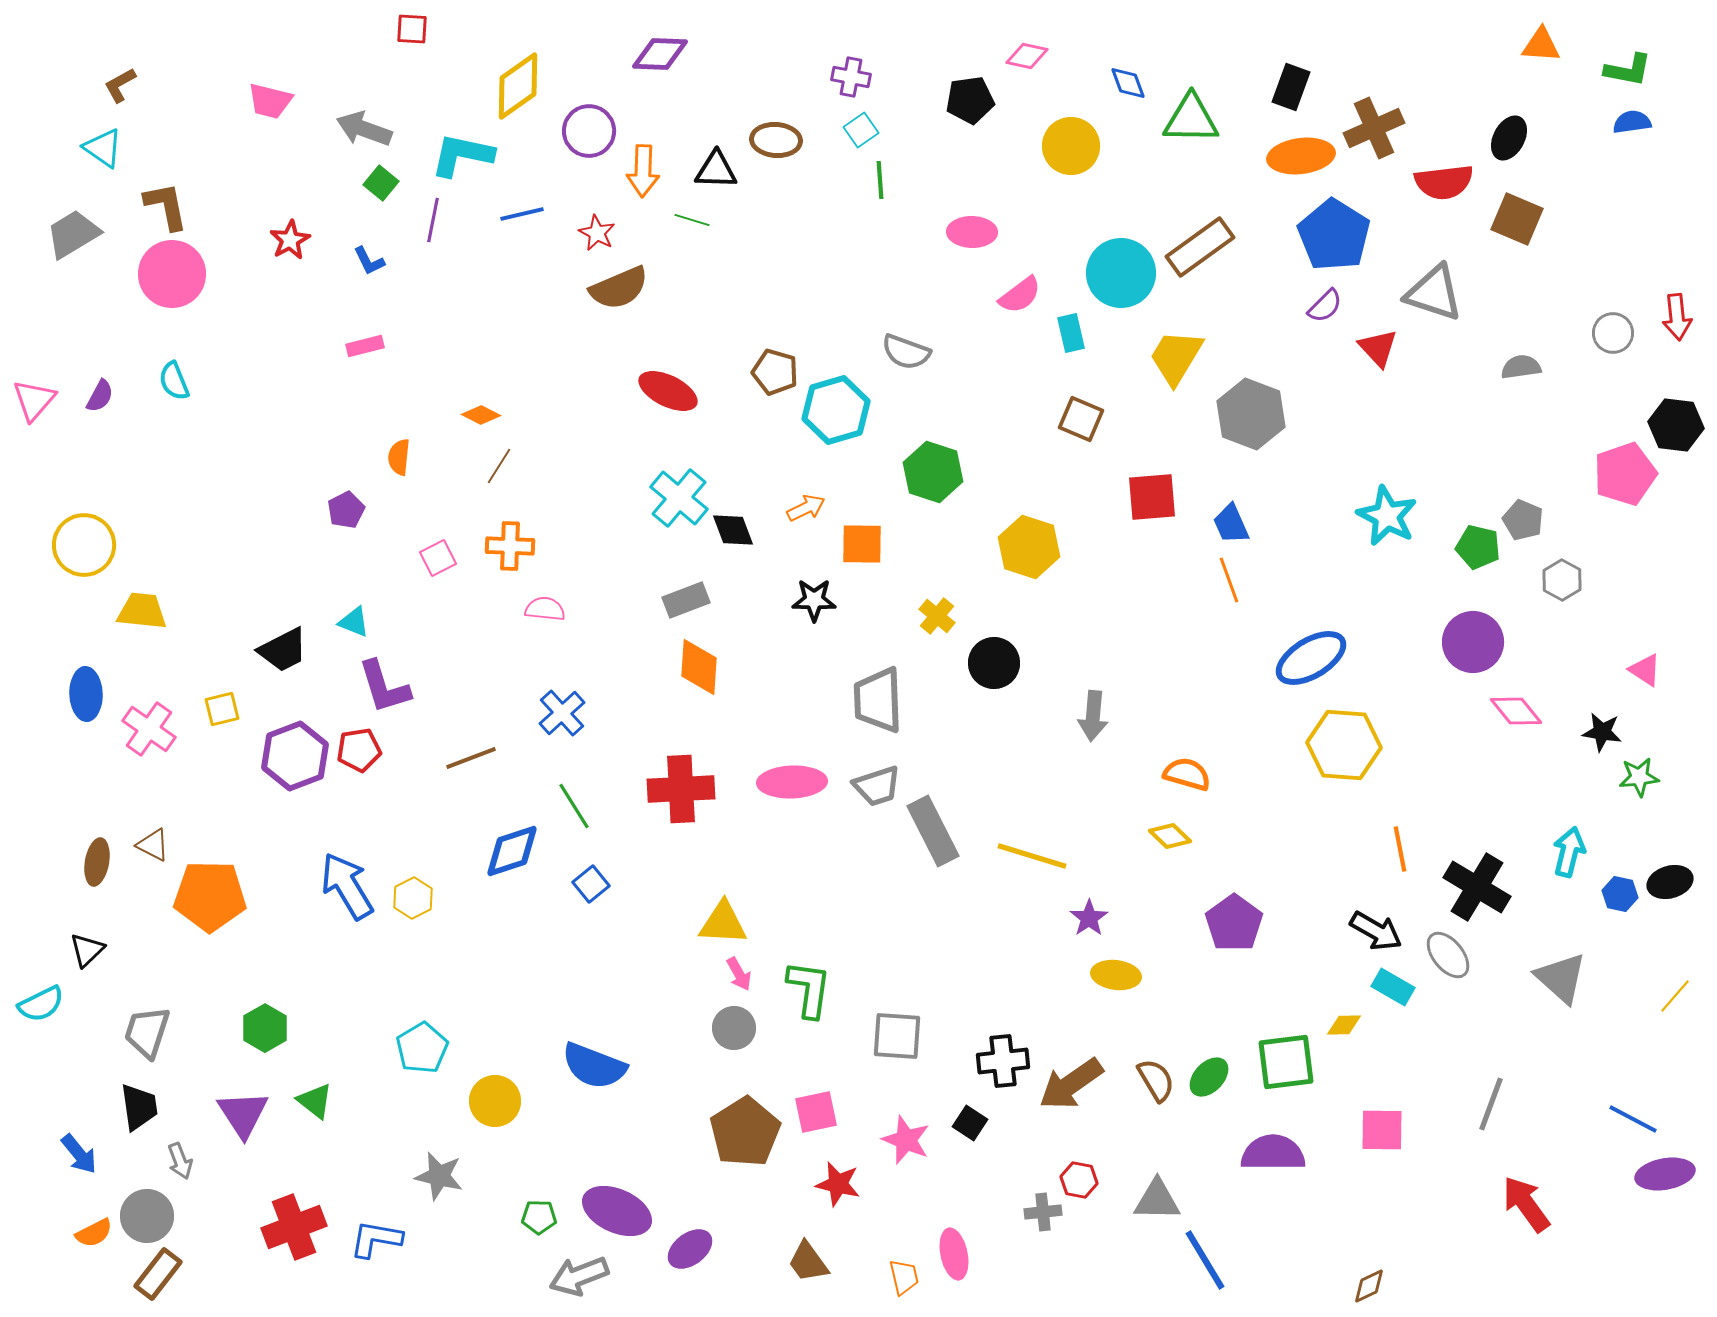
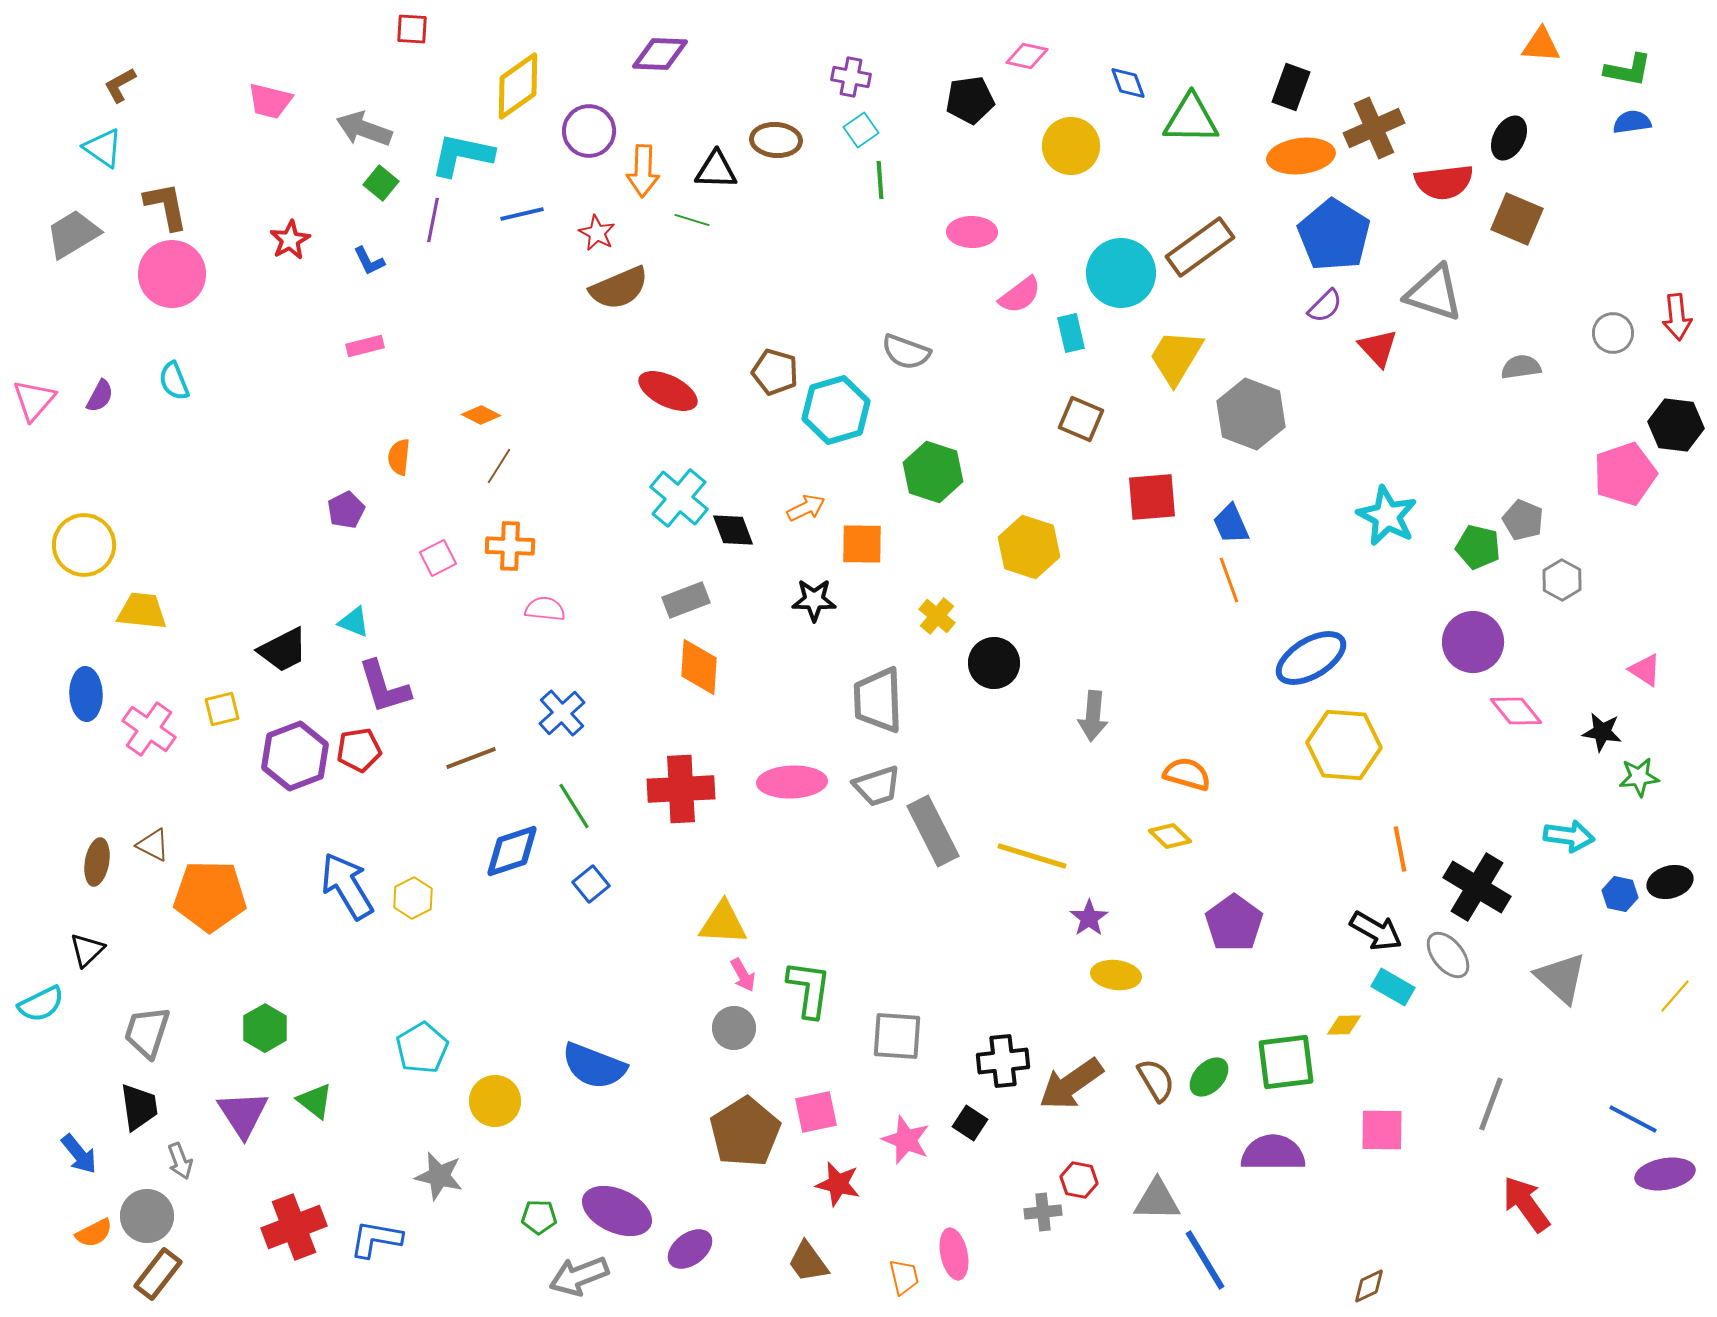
cyan arrow at (1569, 852): moved 16 px up; rotated 84 degrees clockwise
pink arrow at (739, 974): moved 4 px right, 1 px down
